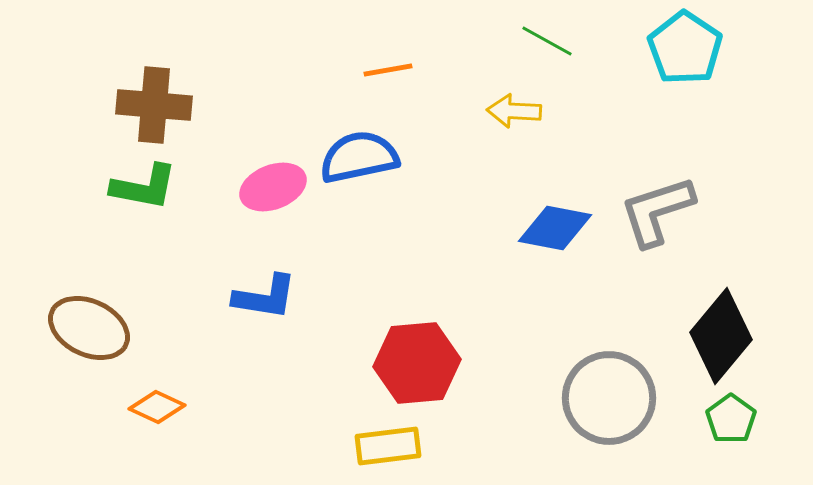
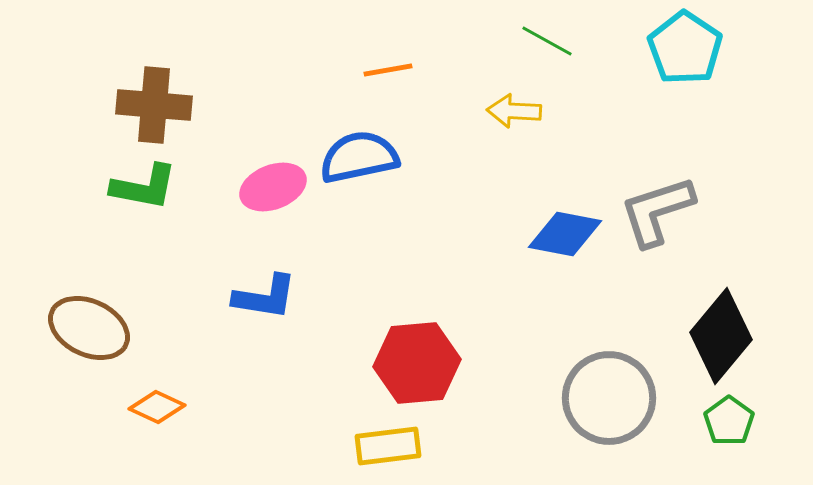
blue diamond: moved 10 px right, 6 px down
green pentagon: moved 2 px left, 2 px down
